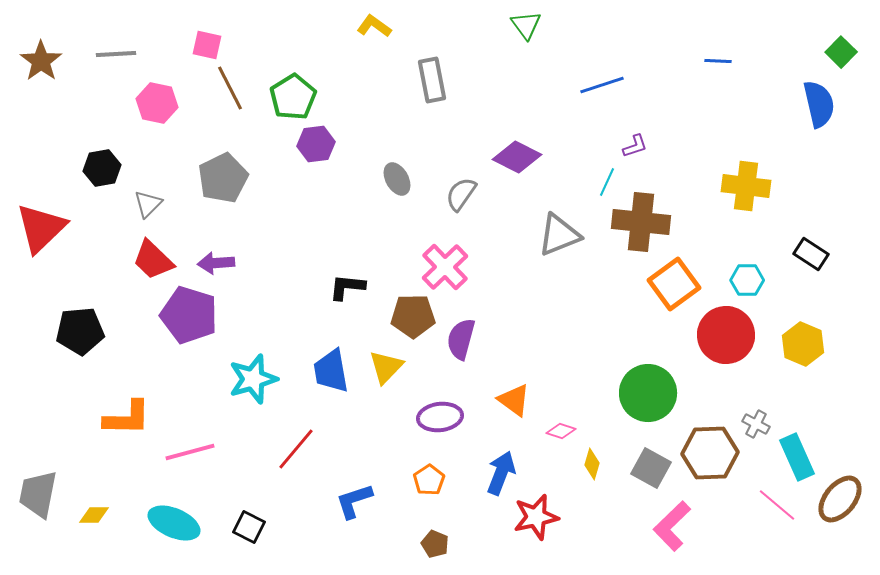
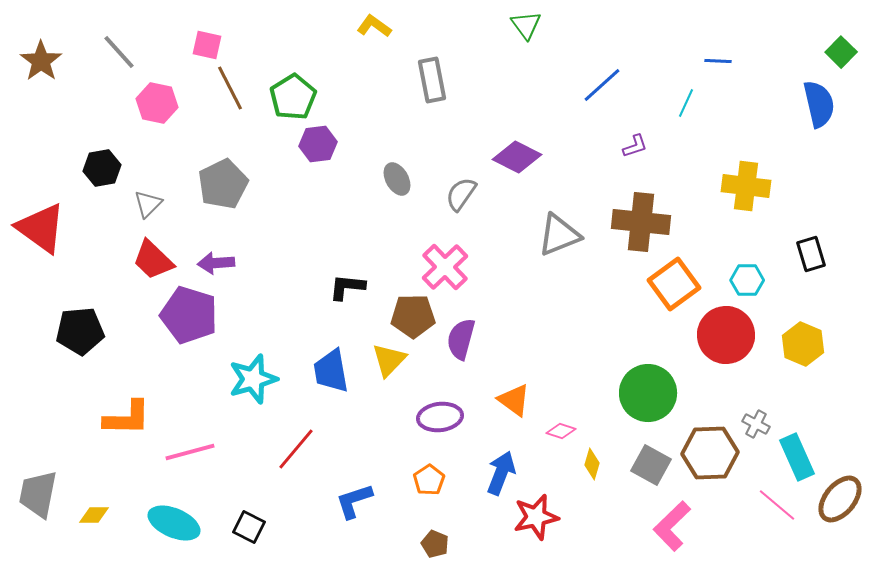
gray line at (116, 54): moved 3 px right, 2 px up; rotated 51 degrees clockwise
blue line at (602, 85): rotated 24 degrees counterclockwise
purple hexagon at (316, 144): moved 2 px right
gray pentagon at (223, 178): moved 6 px down
cyan line at (607, 182): moved 79 px right, 79 px up
red triangle at (41, 228): rotated 40 degrees counterclockwise
black rectangle at (811, 254): rotated 40 degrees clockwise
yellow triangle at (386, 367): moved 3 px right, 7 px up
gray square at (651, 468): moved 3 px up
